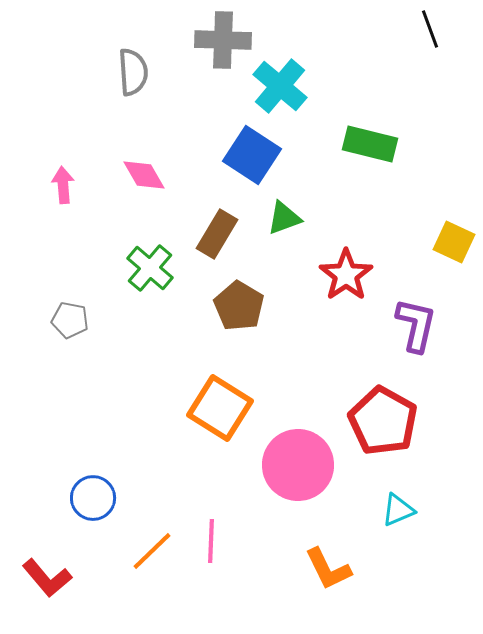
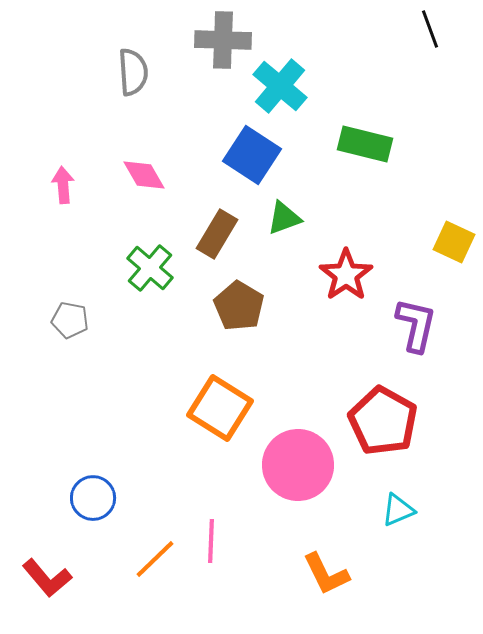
green rectangle: moved 5 px left
orange line: moved 3 px right, 8 px down
orange L-shape: moved 2 px left, 5 px down
